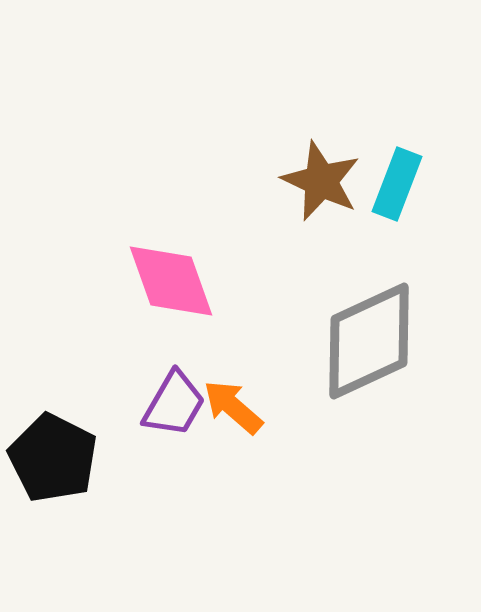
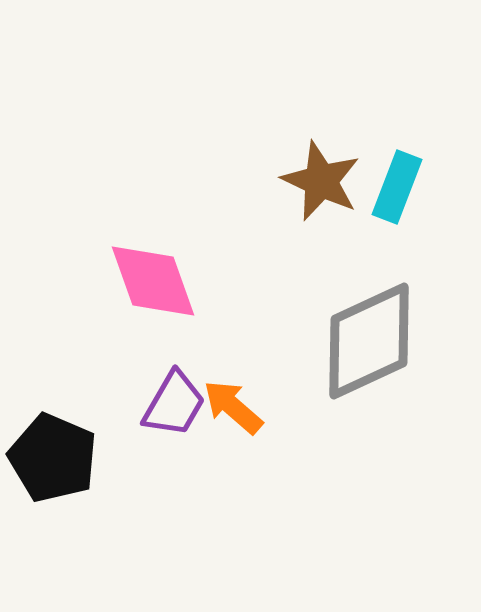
cyan rectangle: moved 3 px down
pink diamond: moved 18 px left
black pentagon: rotated 4 degrees counterclockwise
